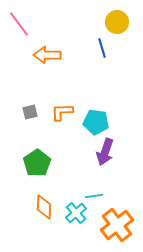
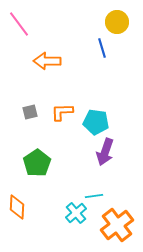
orange arrow: moved 6 px down
orange diamond: moved 27 px left
